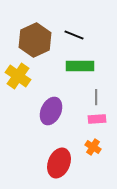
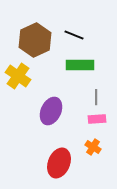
green rectangle: moved 1 px up
